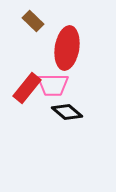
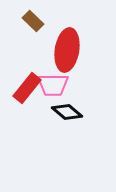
red ellipse: moved 2 px down
